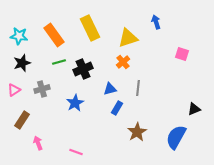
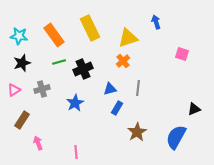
orange cross: moved 1 px up
pink line: rotated 64 degrees clockwise
